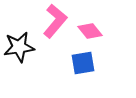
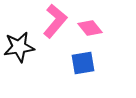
pink diamond: moved 3 px up
